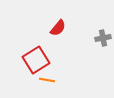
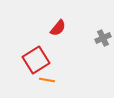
gray cross: rotated 14 degrees counterclockwise
